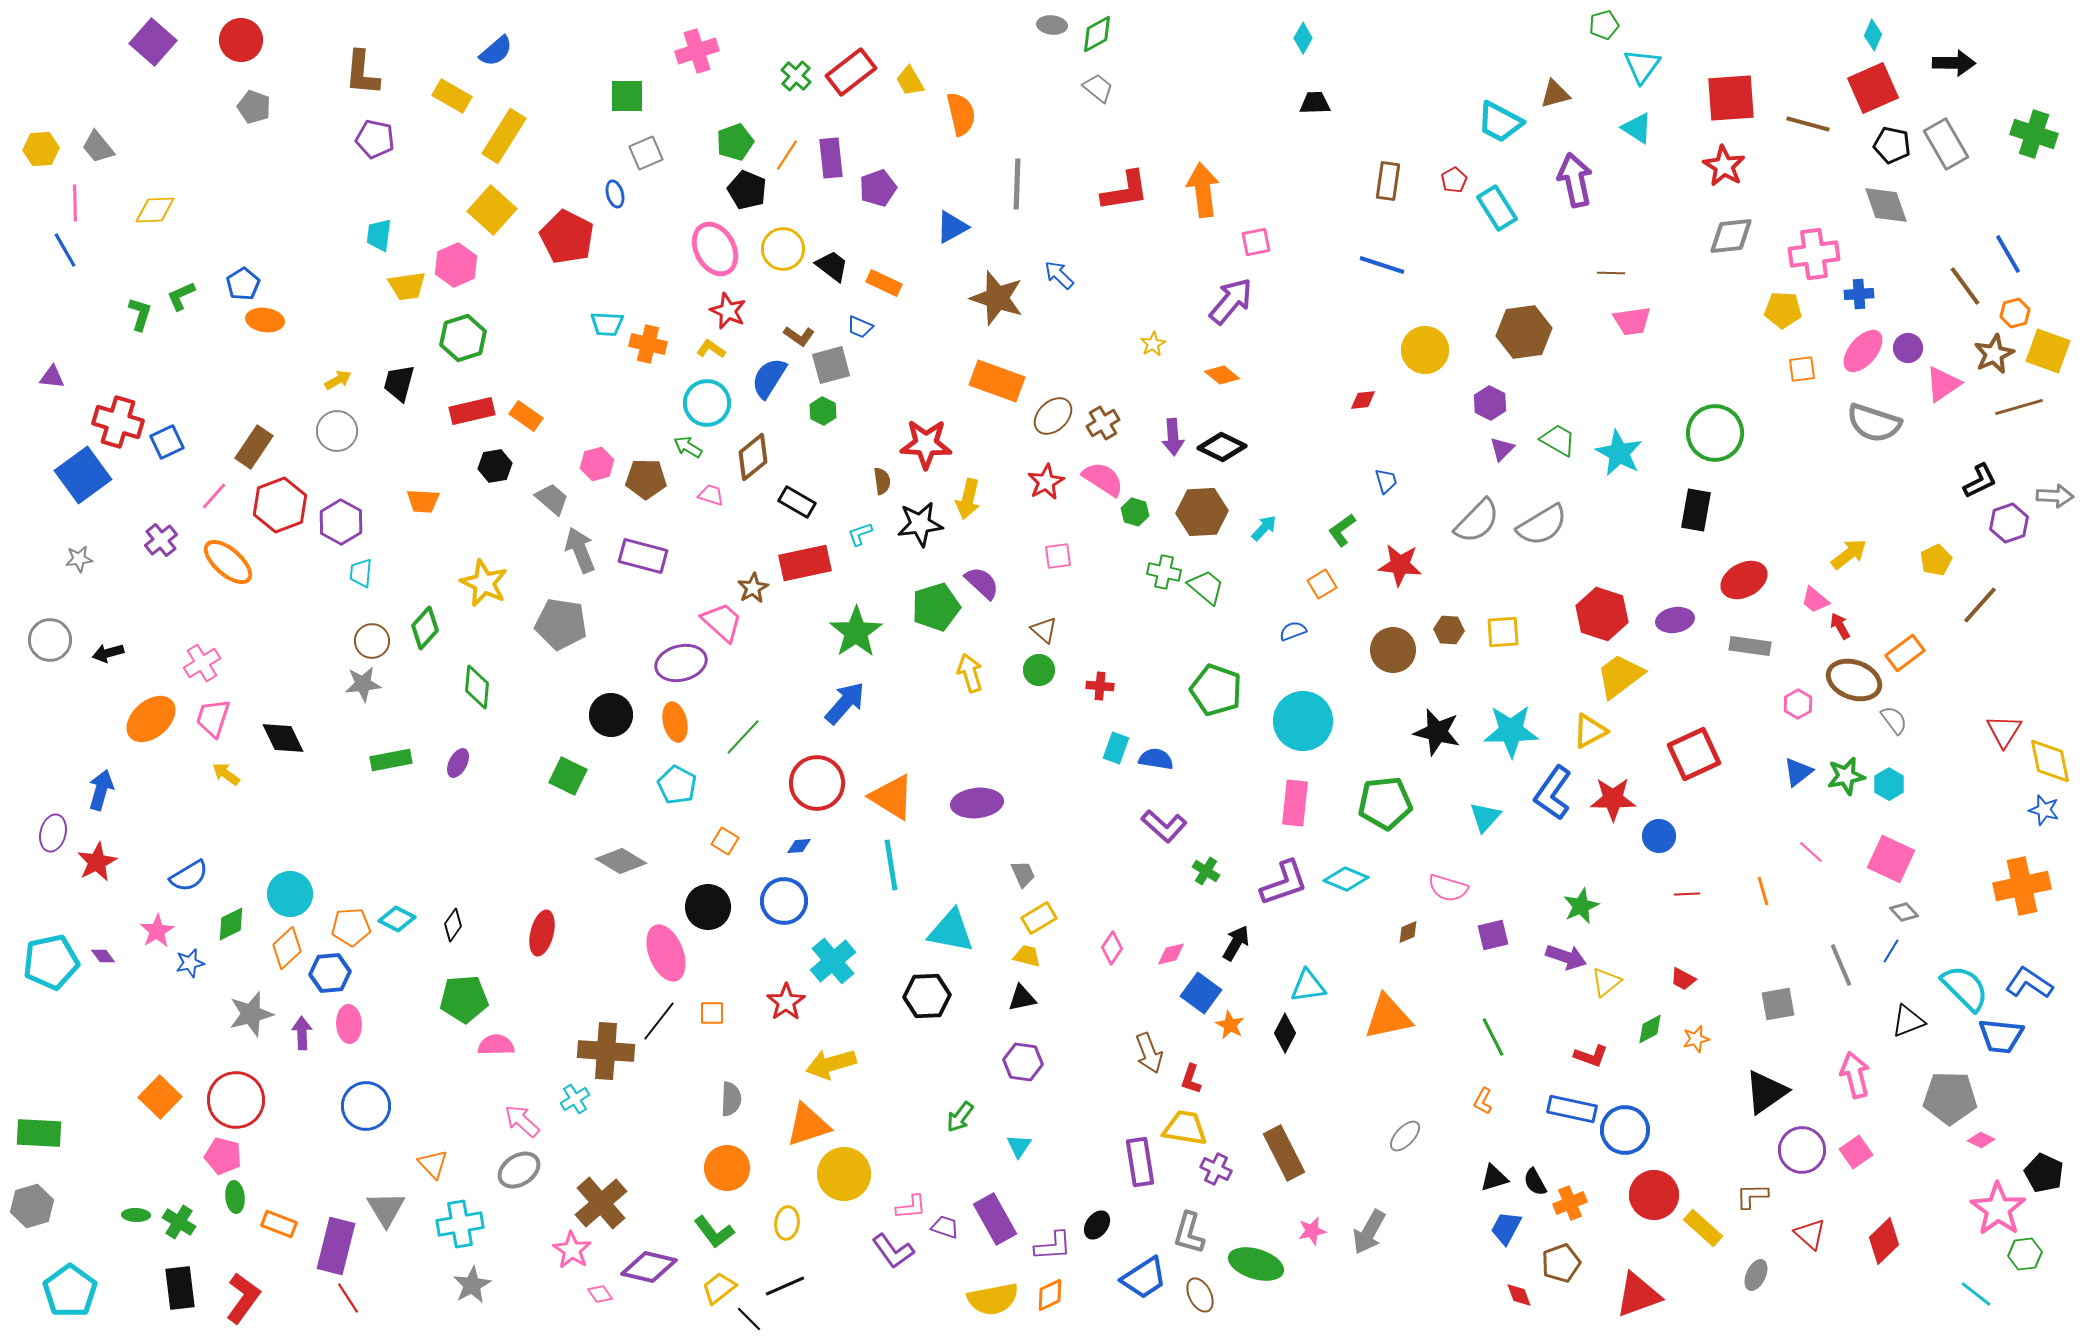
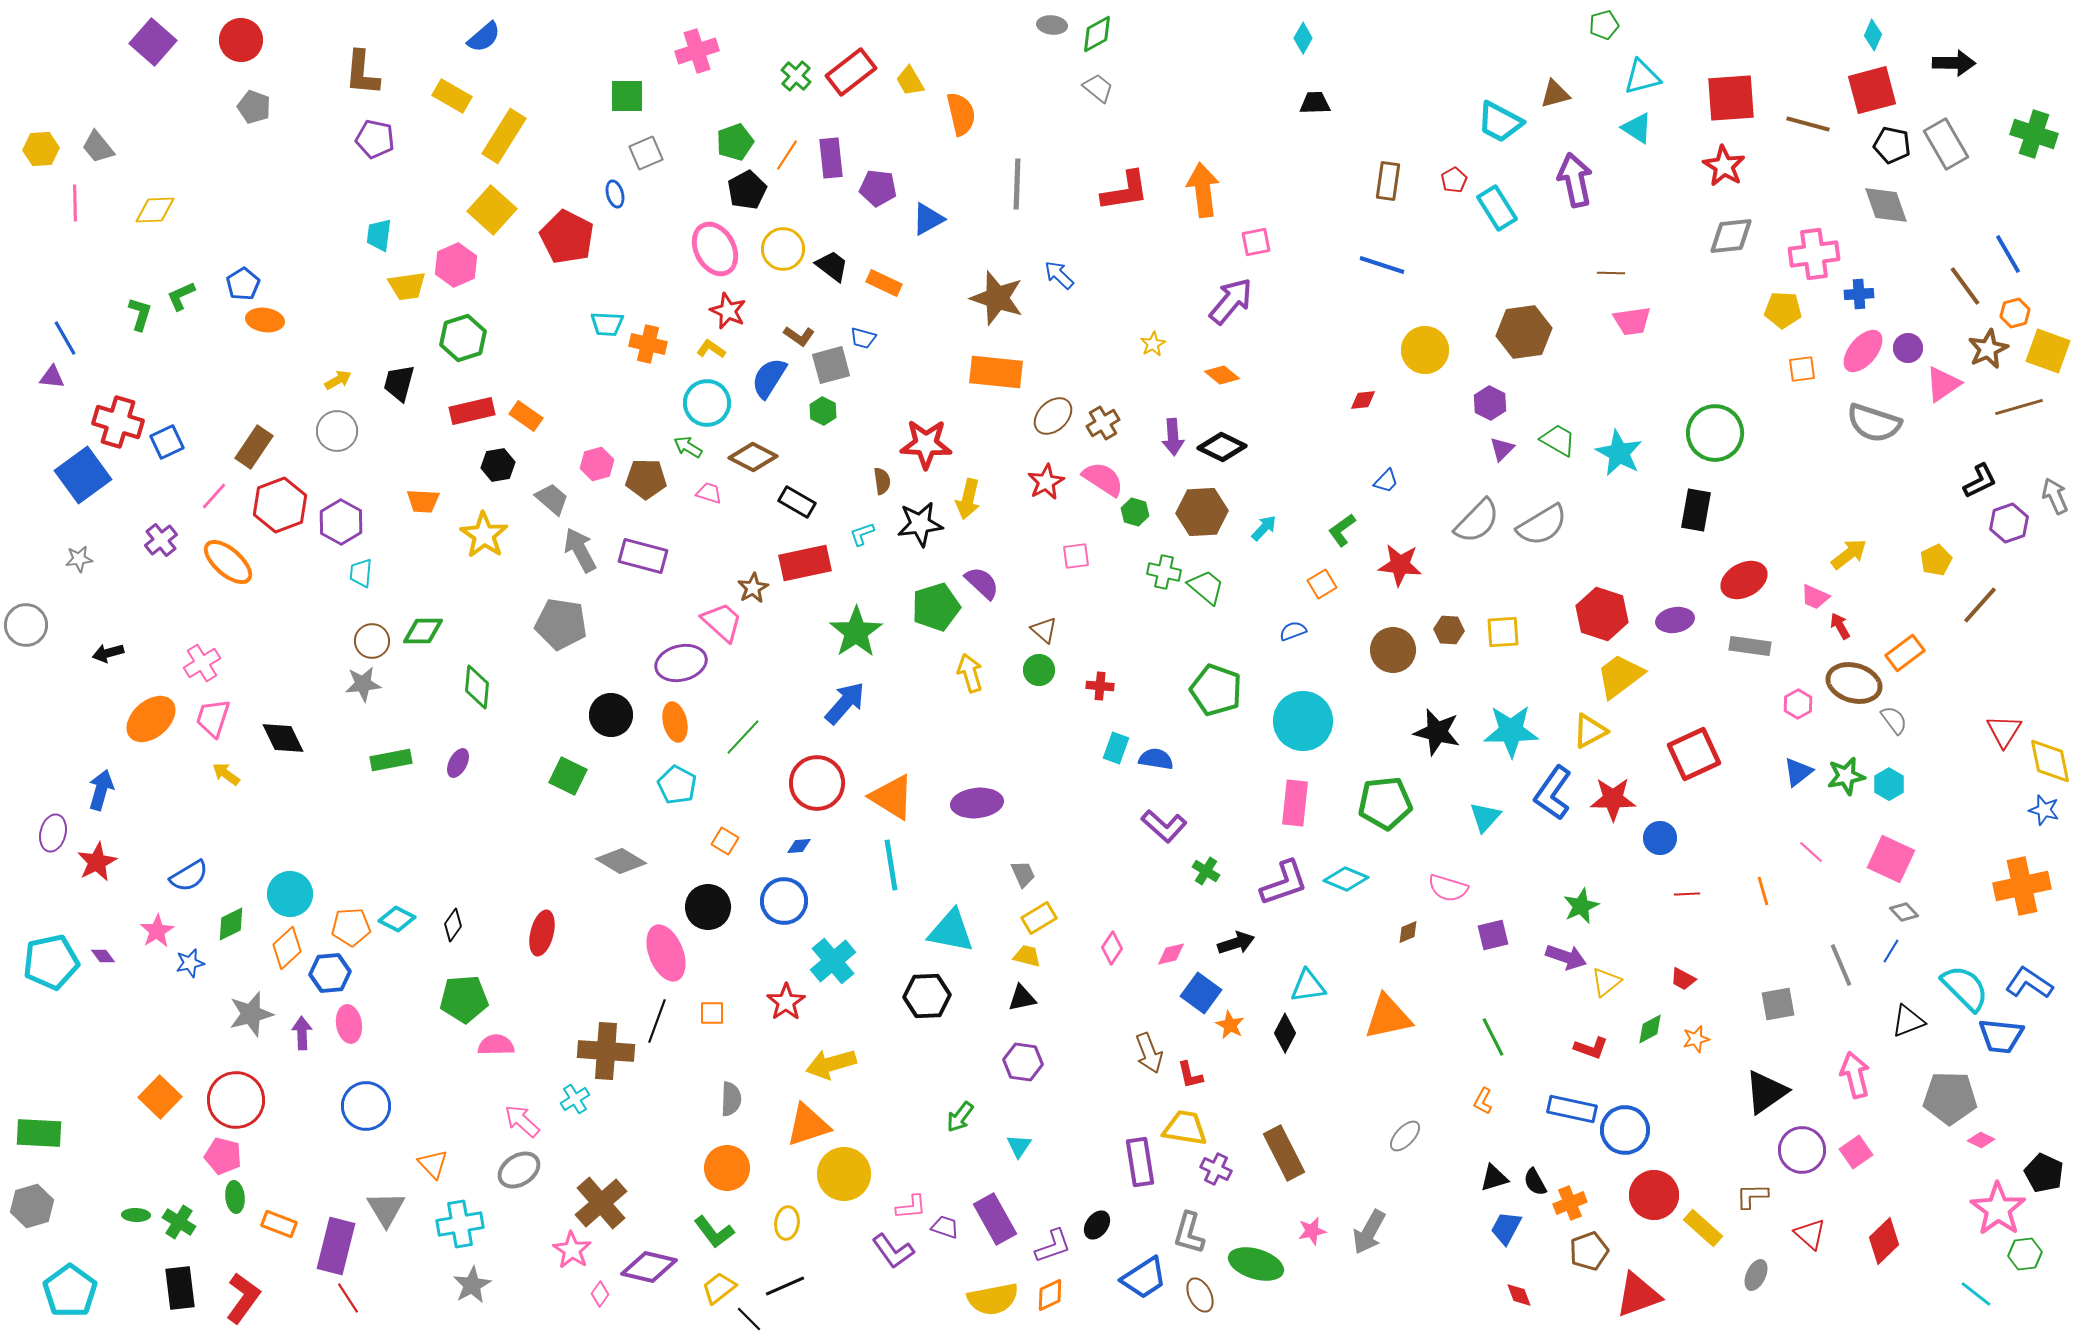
blue semicircle at (496, 51): moved 12 px left, 14 px up
cyan triangle at (1642, 66): moved 11 px down; rotated 39 degrees clockwise
red square at (1873, 88): moved 1 px left, 2 px down; rotated 9 degrees clockwise
purple pentagon at (878, 188): rotated 27 degrees clockwise
black pentagon at (747, 190): rotated 21 degrees clockwise
blue triangle at (952, 227): moved 24 px left, 8 px up
blue line at (65, 250): moved 88 px down
blue trapezoid at (860, 327): moved 3 px right, 11 px down; rotated 8 degrees counterclockwise
brown star at (1994, 354): moved 6 px left, 5 px up
orange rectangle at (997, 381): moved 1 px left, 9 px up; rotated 14 degrees counterclockwise
brown diamond at (753, 457): rotated 66 degrees clockwise
black hexagon at (495, 466): moved 3 px right, 1 px up
blue trapezoid at (1386, 481): rotated 60 degrees clockwise
pink trapezoid at (711, 495): moved 2 px left, 2 px up
gray arrow at (2055, 496): rotated 117 degrees counterclockwise
cyan L-shape at (860, 534): moved 2 px right
gray arrow at (580, 550): rotated 6 degrees counterclockwise
pink square at (1058, 556): moved 18 px right
yellow star at (484, 583): moved 48 px up; rotated 9 degrees clockwise
pink trapezoid at (1815, 600): moved 3 px up; rotated 16 degrees counterclockwise
green diamond at (425, 628): moved 2 px left, 3 px down; rotated 48 degrees clockwise
gray circle at (50, 640): moved 24 px left, 15 px up
brown ellipse at (1854, 680): moved 3 px down; rotated 4 degrees counterclockwise
blue circle at (1659, 836): moved 1 px right, 2 px down
black arrow at (1236, 943): rotated 42 degrees clockwise
black line at (659, 1021): moved 2 px left; rotated 18 degrees counterclockwise
pink ellipse at (349, 1024): rotated 6 degrees counterclockwise
red L-shape at (1591, 1056): moved 8 px up
red L-shape at (1191, 1079): moved 1 px left, 4 px up; rotated 32 degrees counterclockwise
purple L-shape at (1053, 1246): rotated 15 degrees counterclockwise
brown pentagon at (1561, 1263): moved 28 px right, 12 px up
pink diamond at (600, 1294): rotated 70 degrees clockwise
